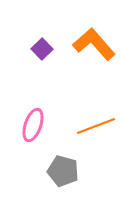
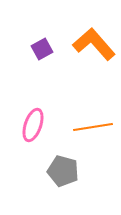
purple square: rotated 15 degrees clockwise
orange line: moved 3 px left, 1 px down; rotated 12 degrees clockwise
